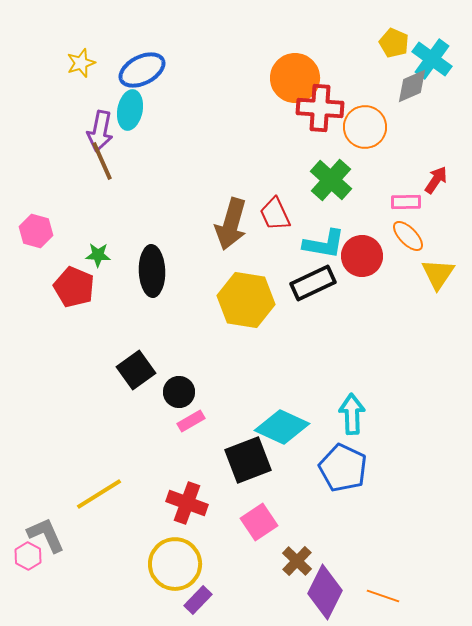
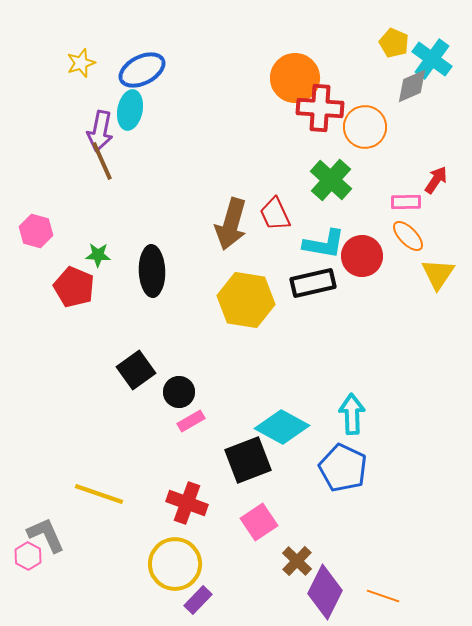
black rectangle at (313, 283): rotated 12 degrees clockwise
cyan diamond at (282, 427): rotated 4 degrees clockwise
yellow line at (99, 494): rotated 51 degrees clockwise
